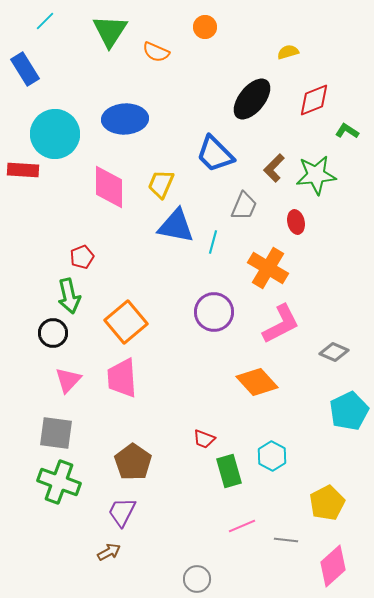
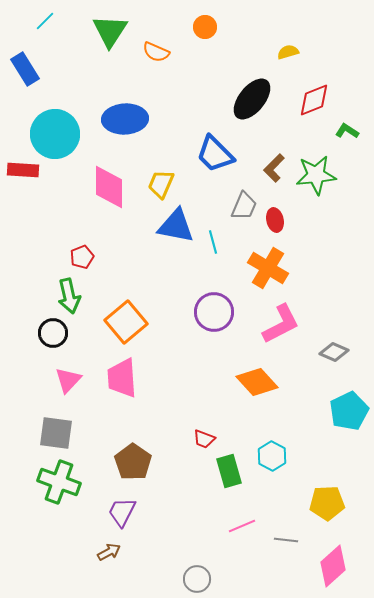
red ellipse at (296, 222): moved 21 px left, 2 px up
cyan line at (213, 242): rotated 30 degrees counterclockwise
yellow pentagon at (327, 503): rotated 24 degrees clockwise
